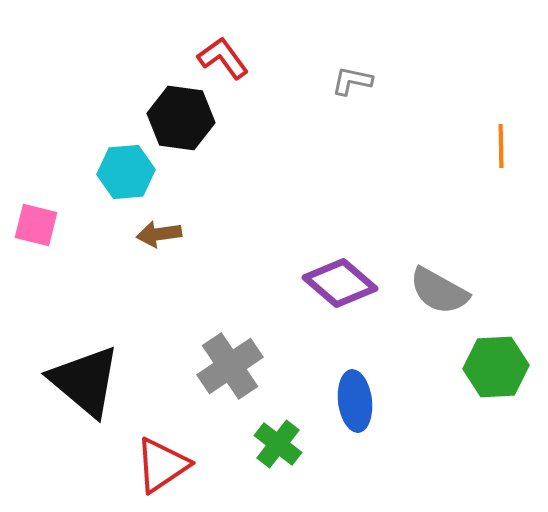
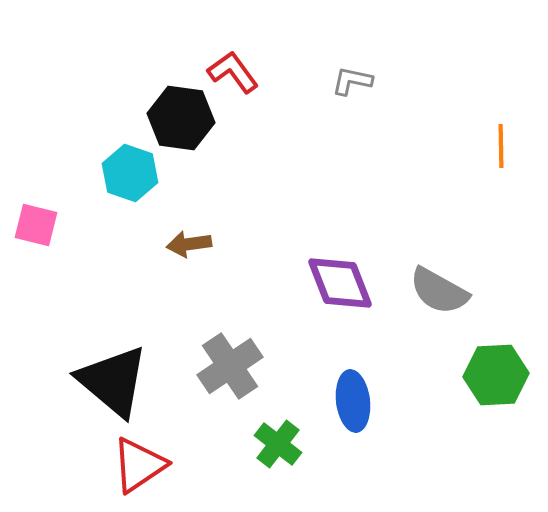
red L-shape: moved 10 px right, 14 px down
cyan hexagon: moved 4 px right, 1 px down; rotated 24 degrees clockwise
brown arrow: moved 30 px right, 10 px down
purple diamond: rotated 28 degrees clockwise
green hexagon: moved 8 px down
black triangle: moved 28 px right
blue ellipse: moved 2 px left
red triangle: moved 23 px left
